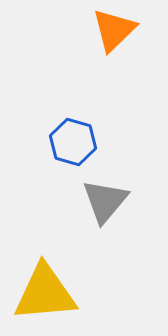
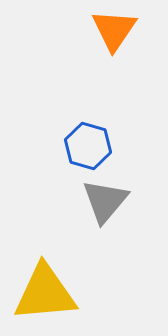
orange triangle: rotated 12 degrees counterclockwise
blue hexagon: moved 15 px right, 4 px down
